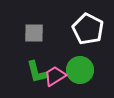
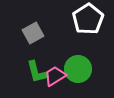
white pentagon: moved 10 px up; rotated 12 degrees clockwise
gray square: moved 1 px left; rotated 30 degrees counterclockwise
green circle: moved 2 px left, 1 px up
